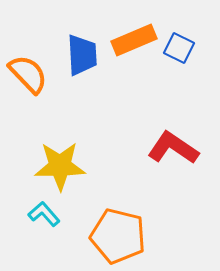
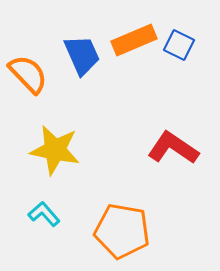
blue square: moved 3 px up
blue trapezoid: rotated 21 degrees counterclockwise
yellow star: moved 5 px left, 16 px up; rotated 12 degrees clockwise
orange pentagon: moved 4 px right, 5 px up; rotated 4 degrees counterclockwise
